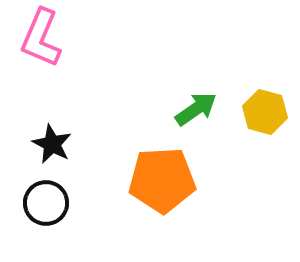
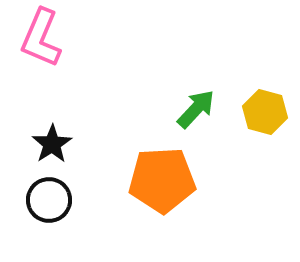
green arrow: rotated 12 degrees counterclockwise
black star: rotated 12 degrees clockwise
black circle: moved 3 px right, 3 px up
